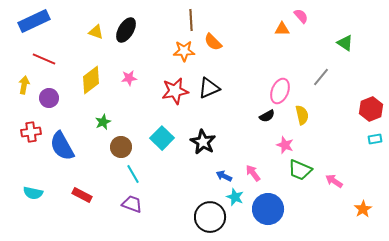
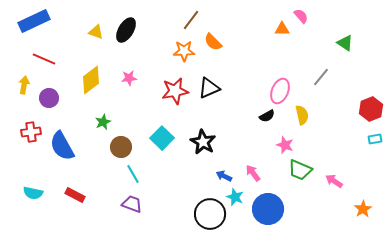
brown line at (191, 20): rotated 40 degrees clockwise
red rectangle at (82, 195): moved 7 px left
black circle at (210, 217): moved 3 px up
